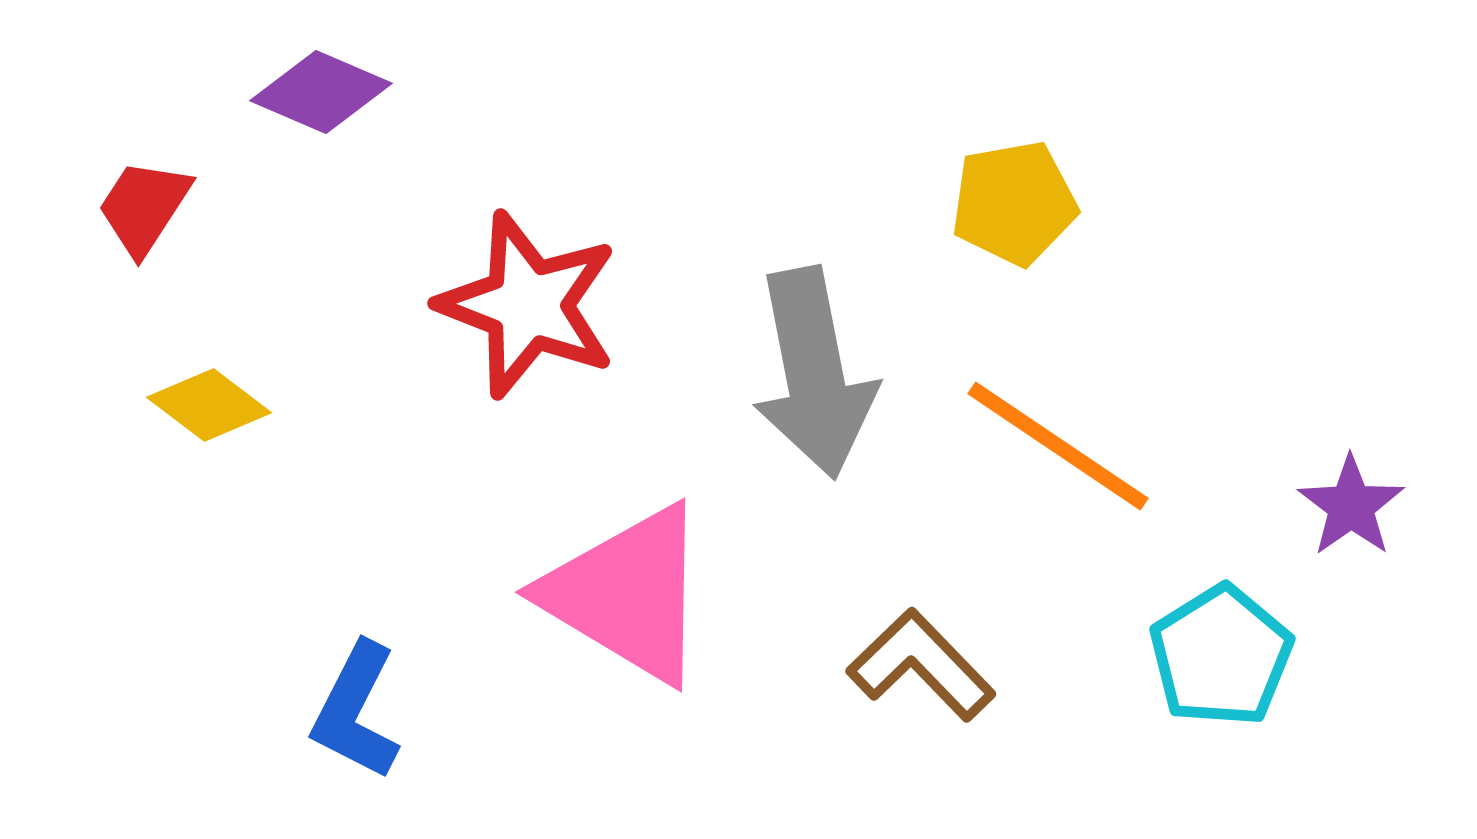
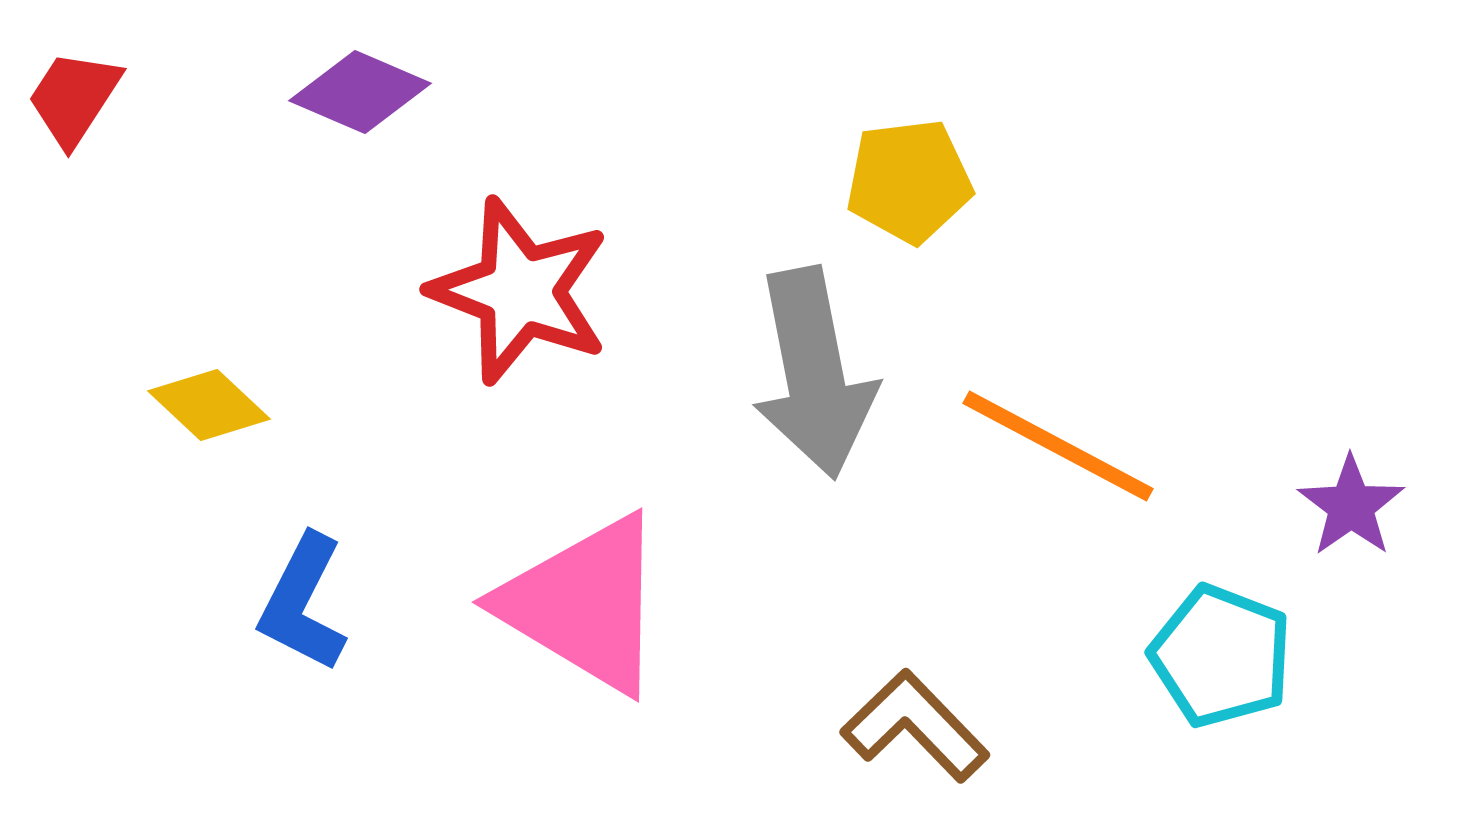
purple diamond: moved 39 px right
yellow pentagon: moved 105 px left, 22 px up; rotated 3 degrees clockwise
red trapezoid: moved 70 px left, 109 px up
red star: moved 8 px left, 14 px up
yellow diamond: rotated 6 degrees clockwise
orange line: rotated 6 degrees counterclockwise
pink triangle: moved 43 px left, 10 px down
cyan pentagon: rotated 19 degrees counterclockwise
brown L-shape: moved 6 px left, 61 px down
blue L-shape: moved 53 px left, 108 px up
